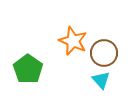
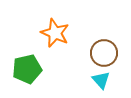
orange star: moved 18 px left, 8 px up
green pentagon: moved 1 px left; rotated 24 degrees clockwise
